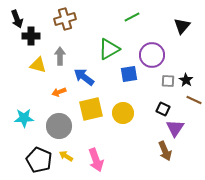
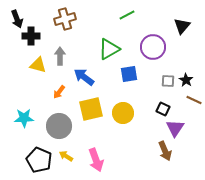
green line: moved 5 px left, 2 px up
purple circle: moved 1 px right, 8 px up
orange arrow: rotated 32 degrees counterclockwise
